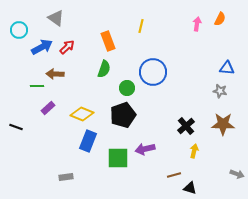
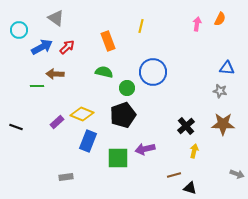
green semicircle: moved 3 px down; rotated 96 degrees counterclockwise
purple rectangle: moved 9 px right, 14 px down
